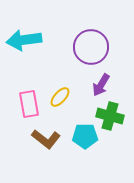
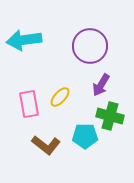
purple circle: moved 1 px left, 1 px up
brown L-shape: moved 6 px down
